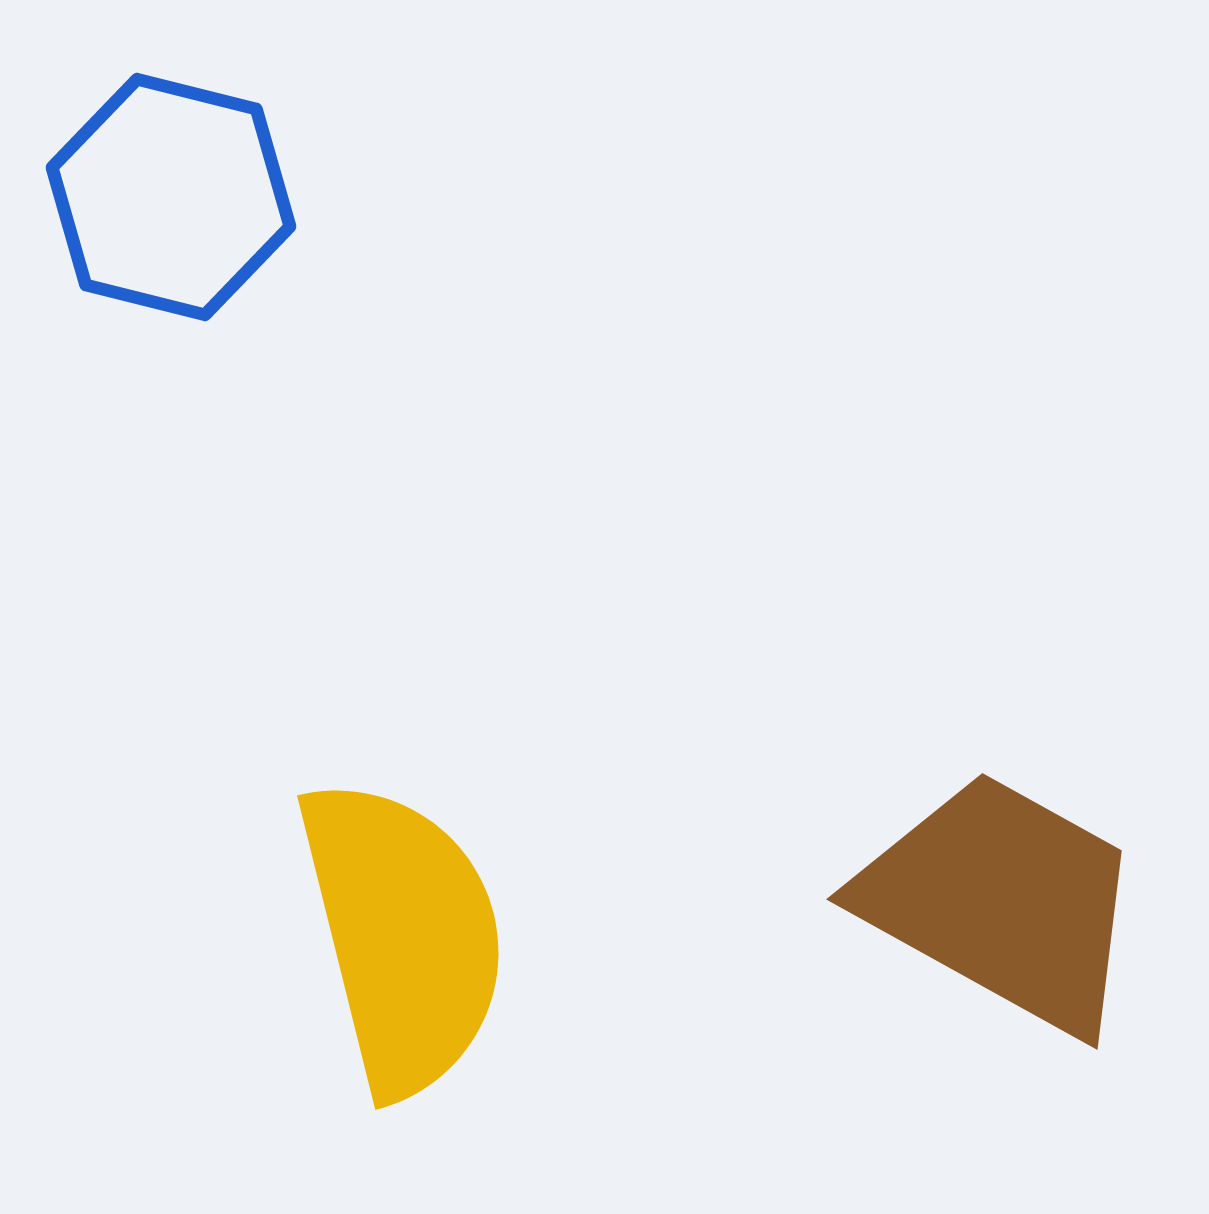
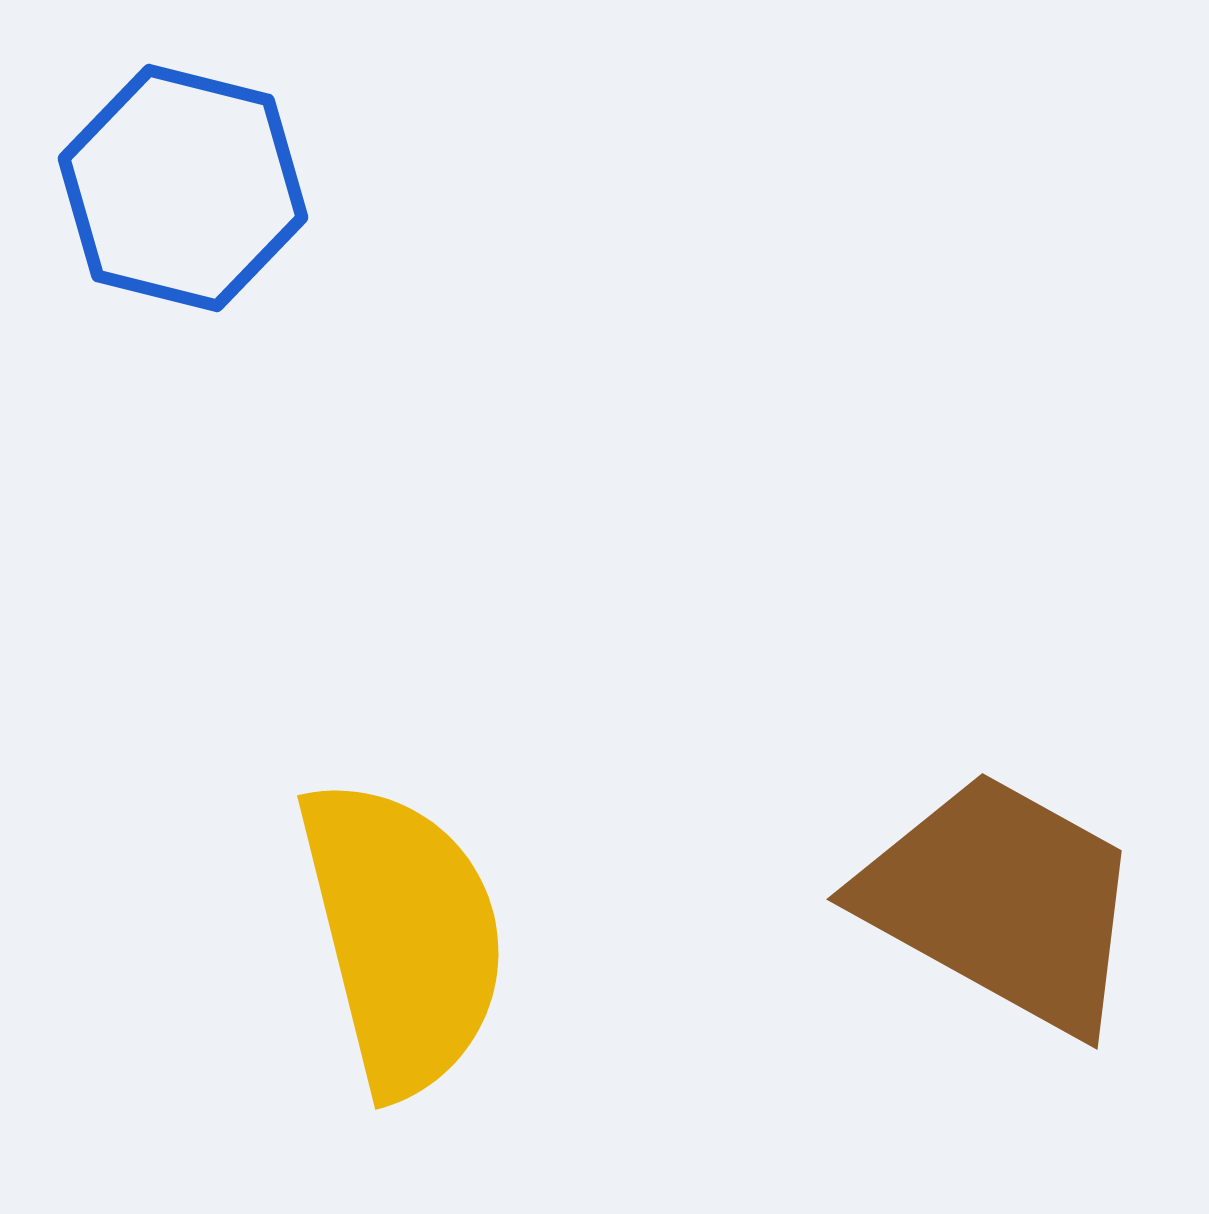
blue hexagon: moved 12 px right, 9 px up
